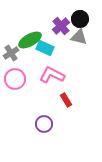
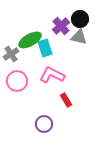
cyan rectangle: rotated 48 degrees clockwise
gray cross: moved 1 px down
pink circle: moved 2 px right, 2 px down
